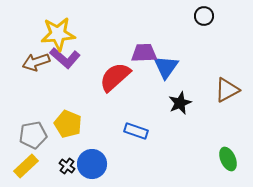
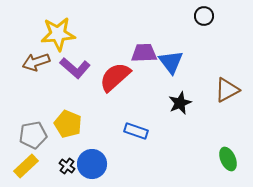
purple L-shape: moved 10 px right, 10 px down
blue triangle: moved 5 px right, 5 px up; rotated 12 degrees counterclockwise
